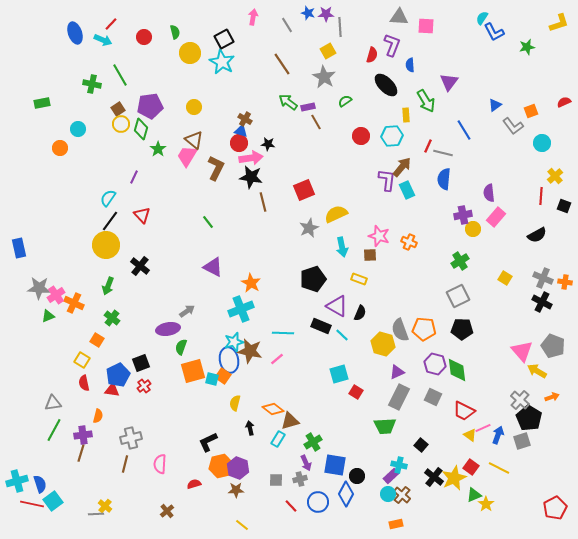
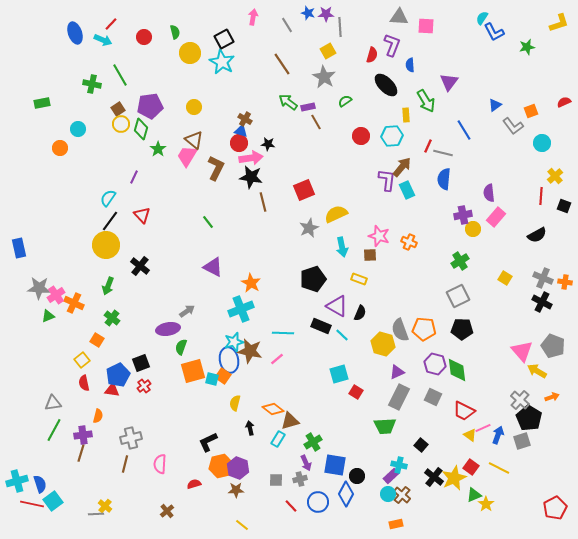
yellow square at (82, 360): rotated 21 degrees clockwise
